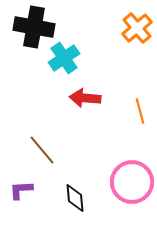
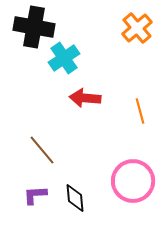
pink circle: moved 1 px right, 1 px up
purple L-shape: moved 14 px right, 5 px down
